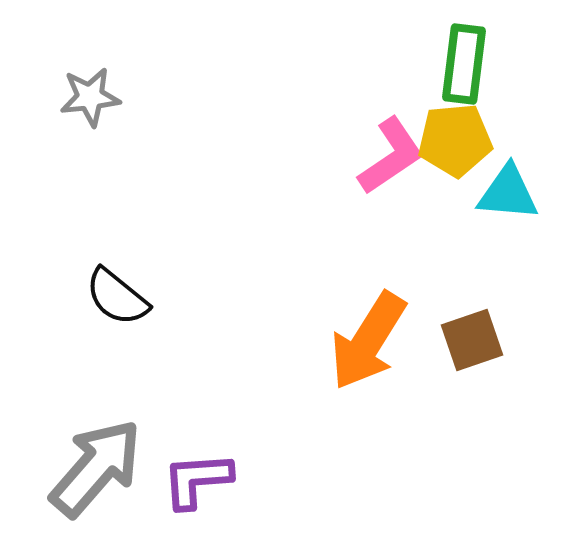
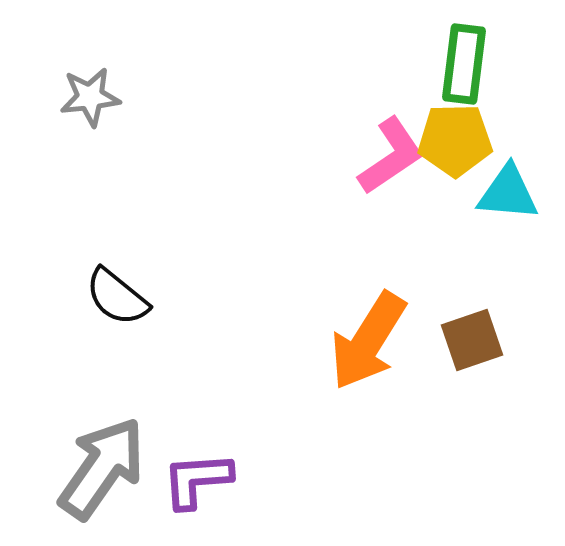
yellow pentagon: rotated 4 degrees clockwise
gray arrow: moved 6 px right; rotated 6 degrees counterclockwise
